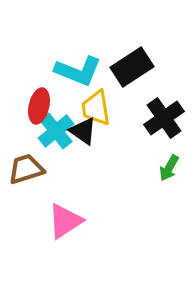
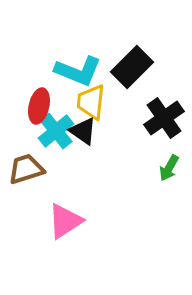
black rectangle: rotated 12 degrees counterclockwise
yellow trapezoid: moved 5 px left, 6 px up; rotated 15 degrees clockwise
